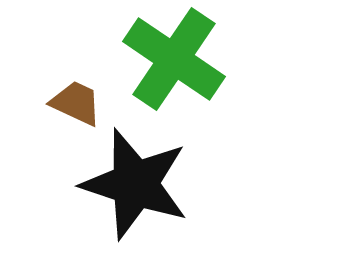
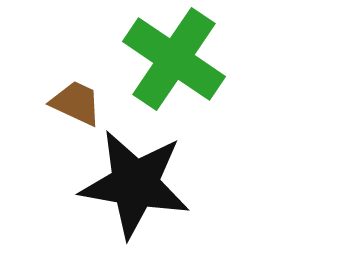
black star: rotated 8 degrees counterclockwise
